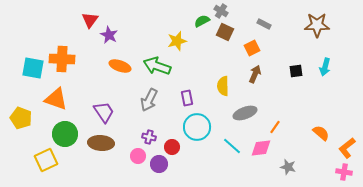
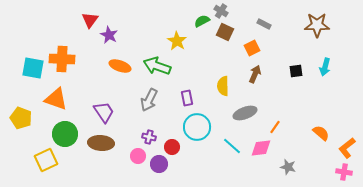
yellow star: rotated 24 degrees counterclockwise
